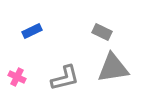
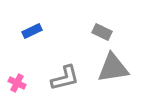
pink cross: moved 6 px down
